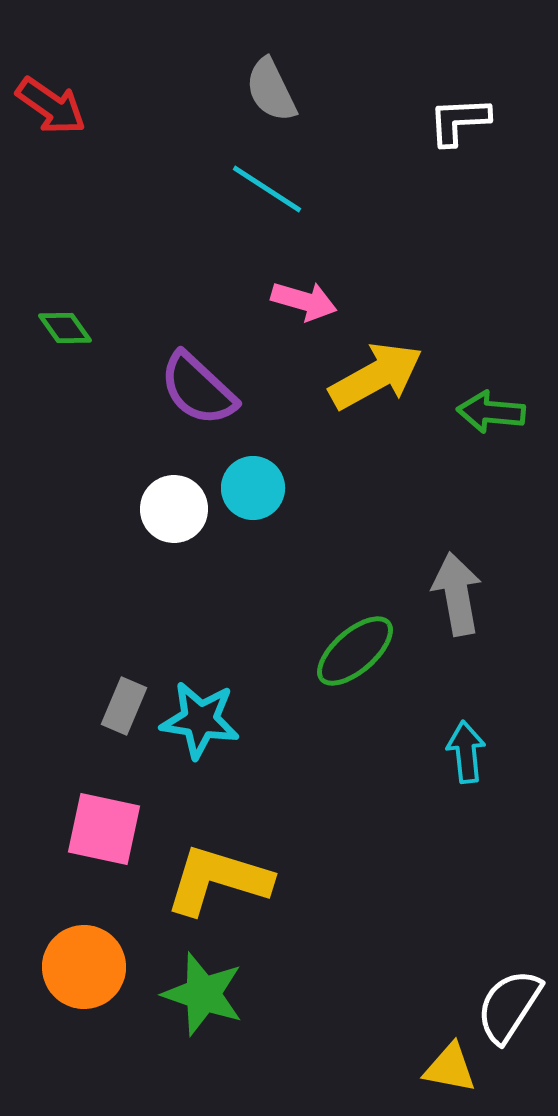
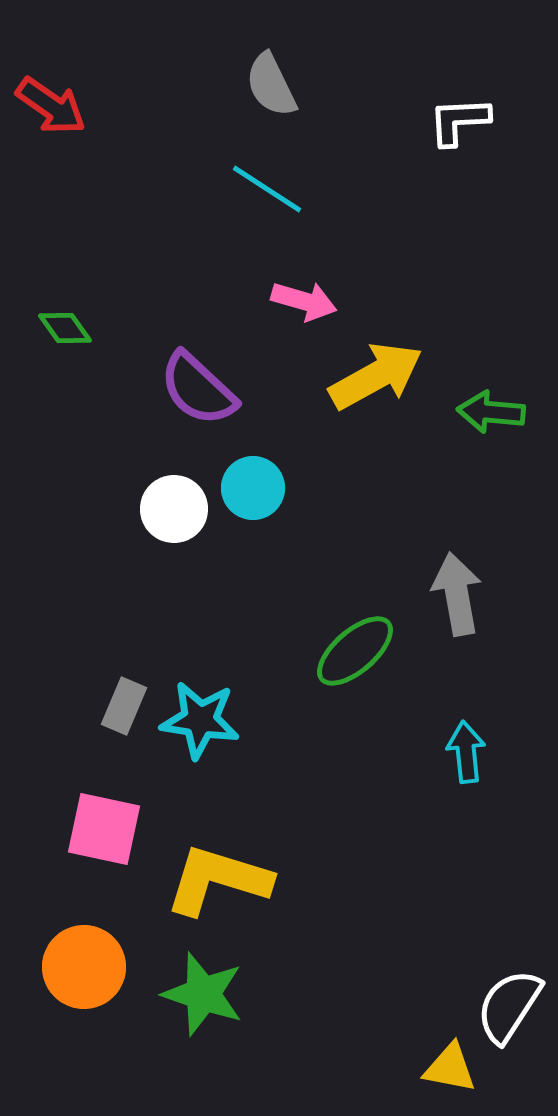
gray semicircle: moved 5 px up
